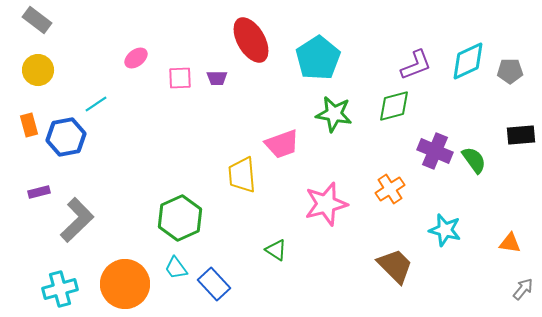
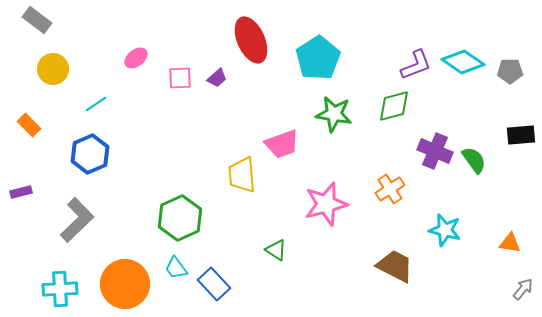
red ellipse: rotated 6 degrees clockwise
cyan diamond: moved 5 px left, 1 px down; rotated 60 degrees clockwise
yellow circle: moved 15 px right, 1 px up
purple trapezoid: rotated 40 degrees counterclockwise
orange rectangle: rotated 30 degrees counterclockwise
blue hexagon: moved 24 px right, 17 px down; rotated 12 degrees counterclockwise
purple rectangle: moved 18 px left
brown trapezoid: rotated 18 degrees counterclockwise
cyan cross: rotated 12 degrees clockwise
